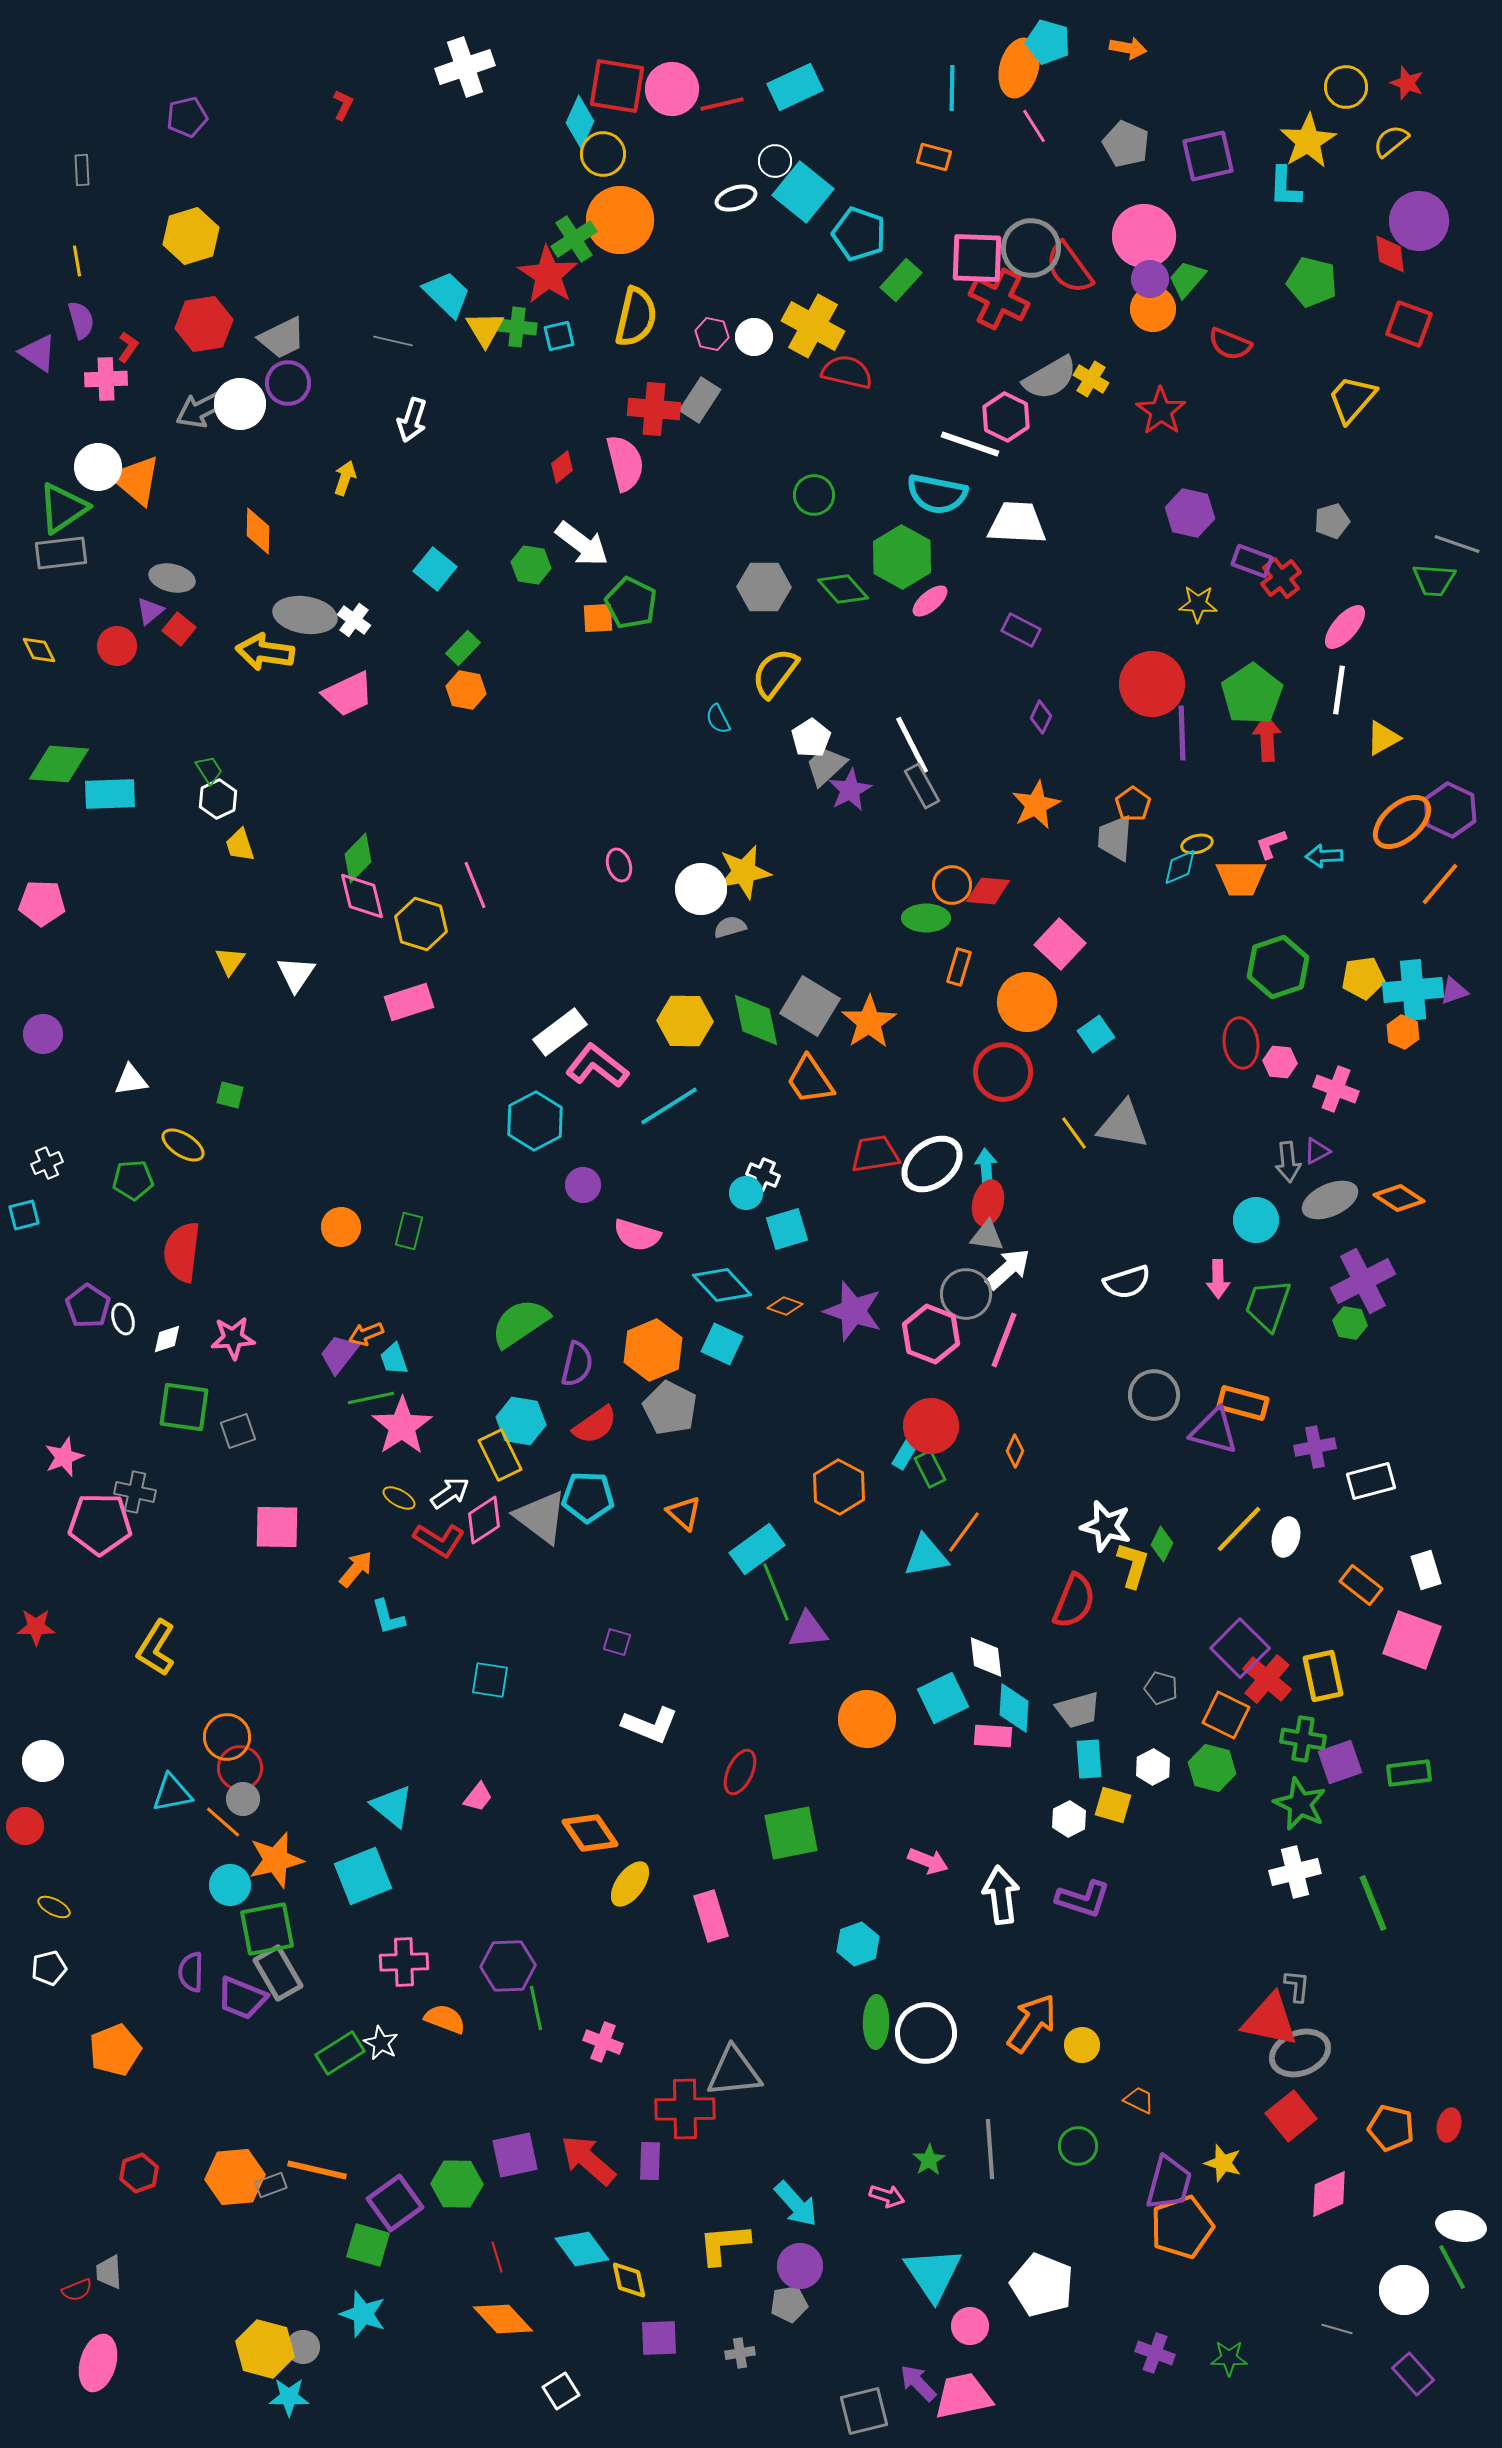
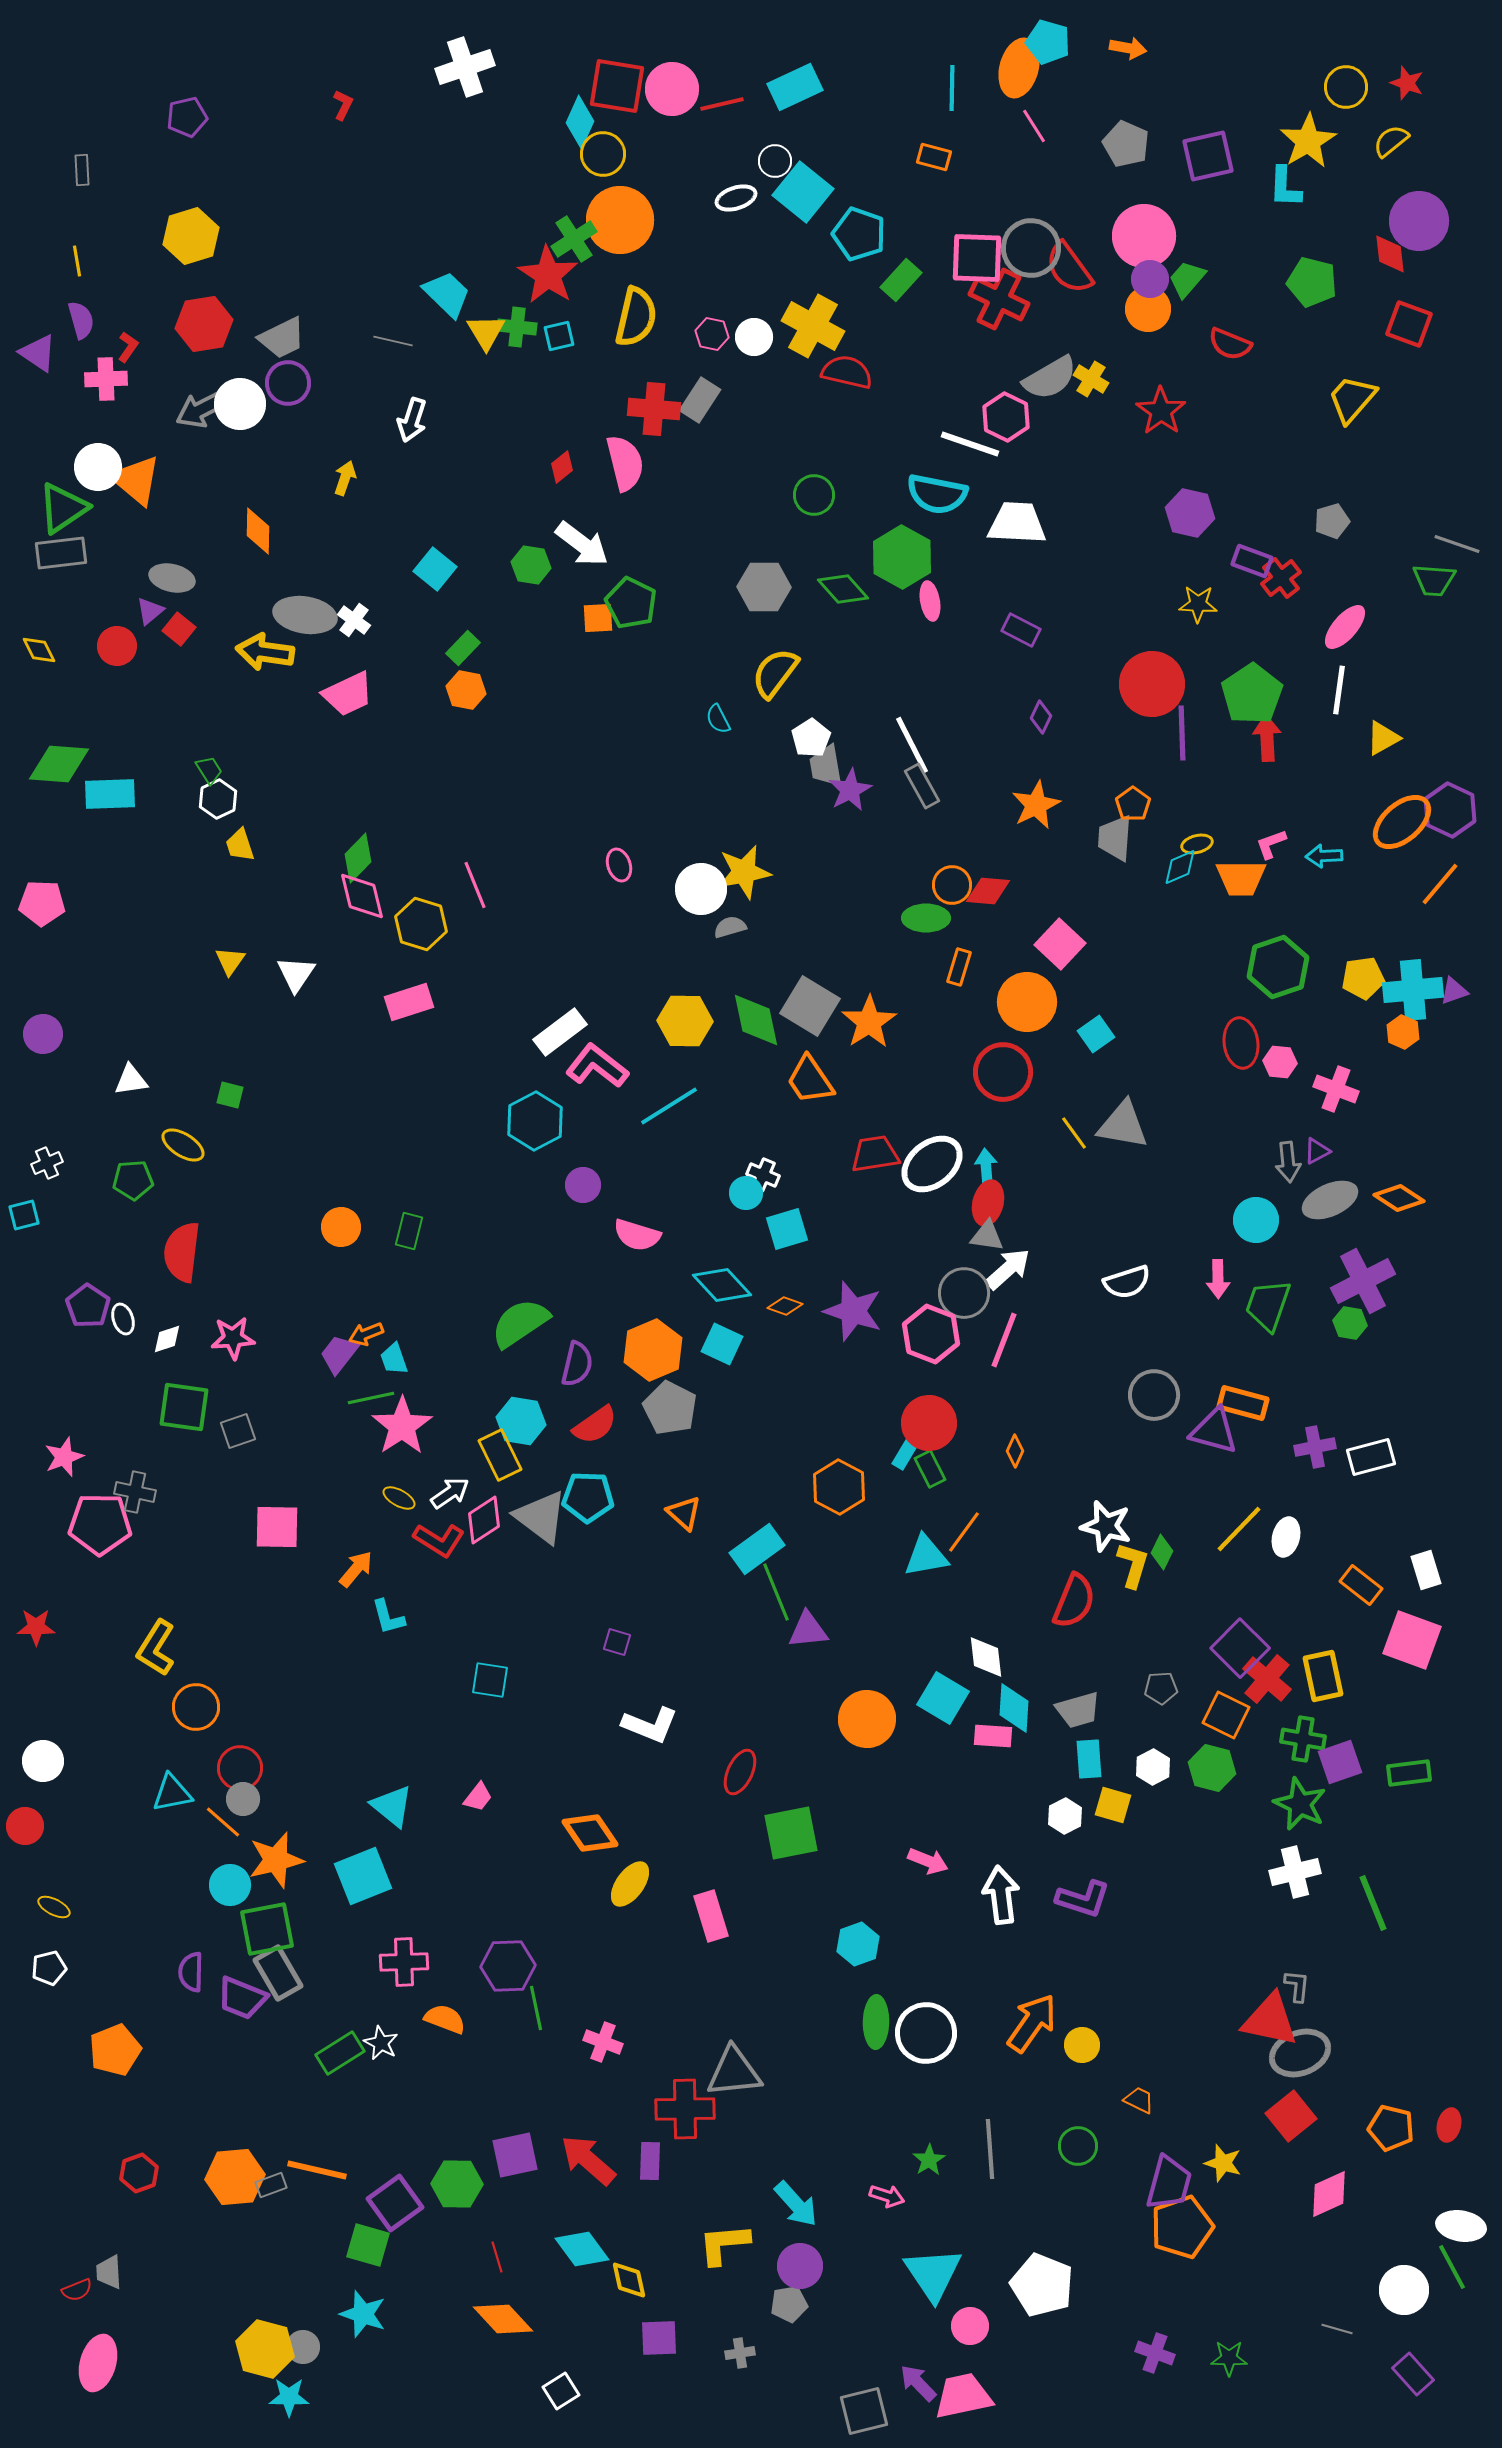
orange circle at (1153, 309): moved 5 px left
yellow triangle at (485, 329): moved 1 px right, 3 px down
pink ellipse at (930, 601): rotated 60 degrees counterclockwise
gray trapezoid at (826, 766): rotated 57 degrees counterclockwise
gray circle at (966, 1294): moved 2 px left, 1 px up
red circle at (931, 1426): moved 2 px left, 3 px up
white rectangle at (1371, 1481): moved 24 px up
green diamond at (1162, 1544): moved 8 px down
gray pentagon at (1161, 1688): rotated 20 degrees counterclockwise
cyan square at (943, 1698): rotated 33 degrees counterclockwise
orange circle at (227, 1737): moved 31 px left, 30 px up
white hexagon at (1069, 1819): moved 4 px left, 3 px up
